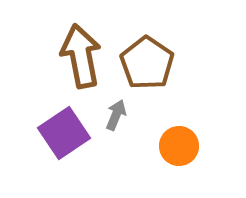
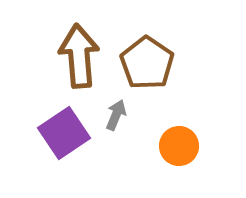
brown arrow: moved 2 px left; rotated 6 degrees clockwise
